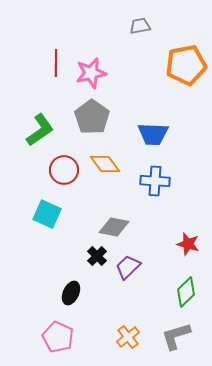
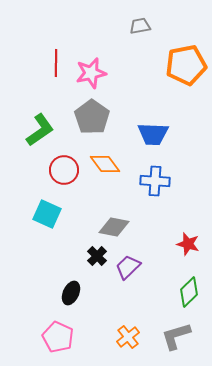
green diamond: moved 3 px right
